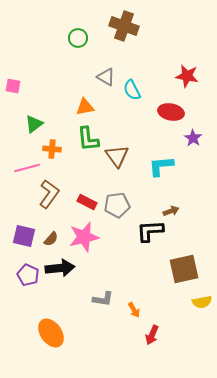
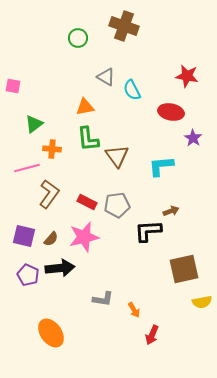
black L-shape: moved 2 px left
